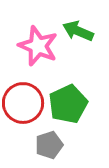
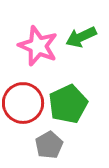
green arrow: moved 3 px right, 6 px down; rotated 48 degrees counterclockwise
gray pentagon: rotated 12 degrees counterclockwise
